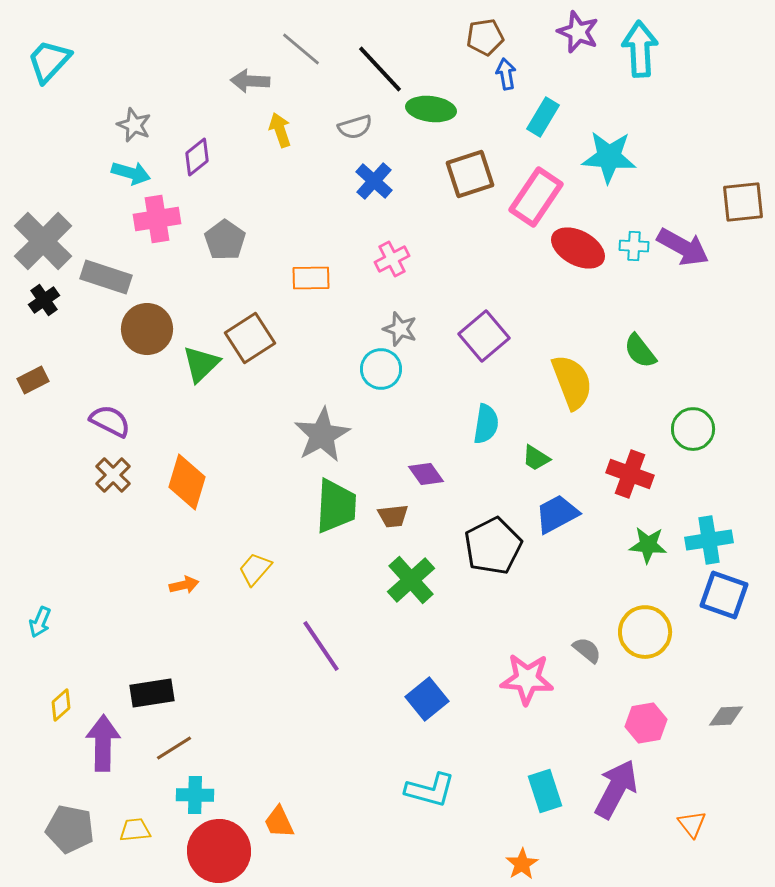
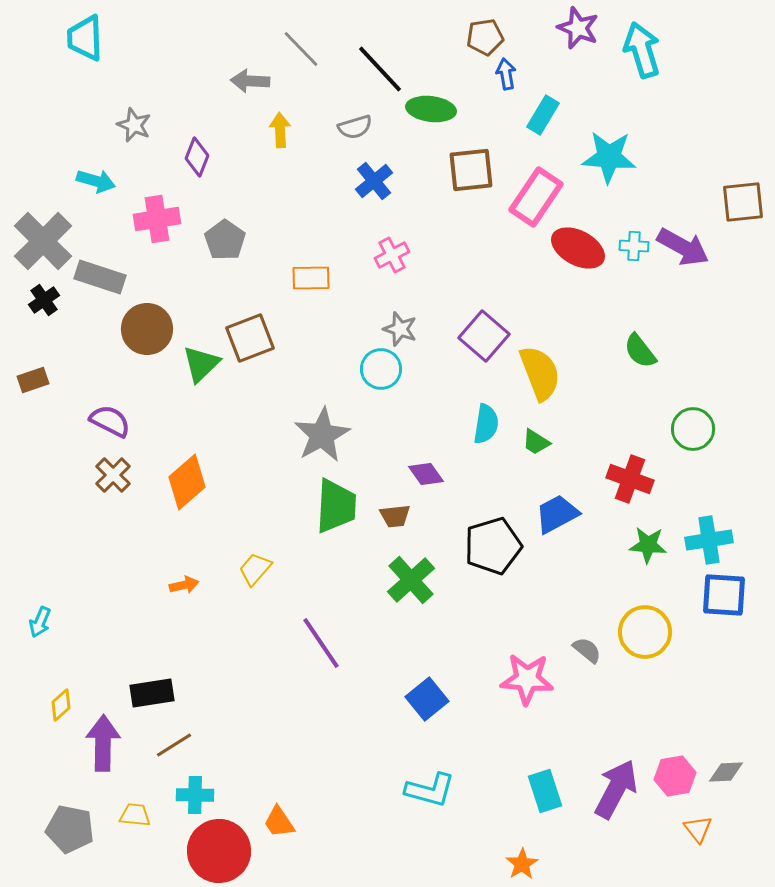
purple star at (578, 32): moved 4 px up
gray line at (301, 49): rotated 6 degrees clockwise
cyan arrow at (640, 49): moved 2 px right, 1 px down; rotated 14 degrees counterclockwise
cyan trapezoid at (49, 61): moved 36 px right, 23 px up; rotated 45 degrees counterclockwise
cyan rectangle at (543, 117): moved 2 px up
yellow arrow at (280, 130): rotated 16 degrees clockwise
purple diamond at (197, 157): rotated 30 degrees counterclockwise
cyan arrow at (131, 173): moved 35 px left, 8 px down
brown square at (470, 174): moved 1 px right, 4 px up; rotated 12 degrees clockwise
blue cross at (374, 181): rotated 9 degrees clockwise
pink cross at (392, 259): moved 4 px up
gray rectangle at (106, 277): moved 6 px left
purple square at (484, 336): rotated 9 degrees counterclockwise
brown square at (250, 338): rotated 12 degrees clockwise
brown rectangle at (33, 380): rotated 8 degrees clockwise
yellow semicircle at (572, 382): moved 32 px left, 9 px up
green trapezoid at (536, 458): moved 16 px up
red cross at (630, 474): moved 5 px down
orange diamond at (187, 482): rotated 32 degrees clockwise
brown trapezoid at (393, 516): moved 2 px right
black pentagon at (493, 546): rotated 10 degrees clockwise
blue square at (724, 595): rotated 15 degrees counterclockwise
purple line at (321, 646): moved 3 px up
gray diamond at (726, 716): moved 56 px down
pink hexagon at (646, 723): moved 29 px right, 53 px down
brown line at (174, 748): moved 3 px up
orange trapezoid at (279, 822): rotated 9 degrees counterclockwise
orange triangle at (692, 824): moved 6 px right, 5 px down
yellow trapezoid at (135, 830): moved 15 px up; rotated 12 degrees clockwise
